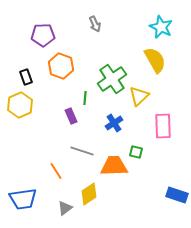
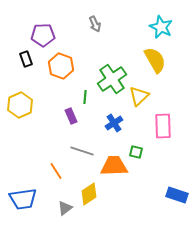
black rectangle: moved 18 px up
green line: moved 1 px up
